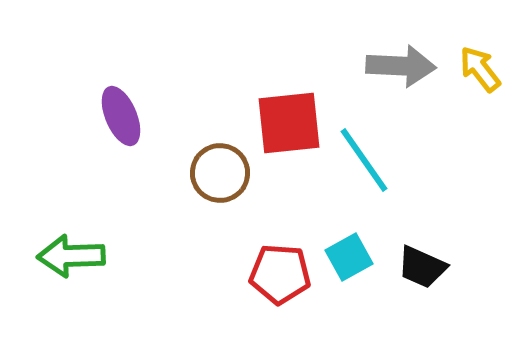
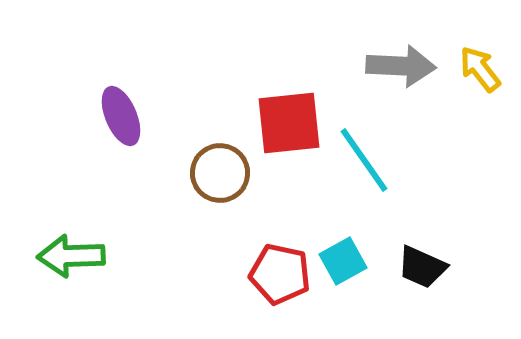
cyan square: moved 6 px left, 4 px down
red pentagon: rotated 8 degrees clockwise
